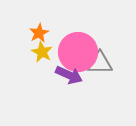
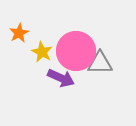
orange star: moved 20 px left
pink circle: moved 2 px left, 1 px up
purple arrow: moved 8 px left, 3 px down
